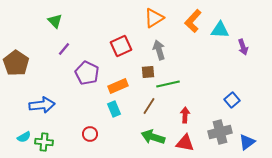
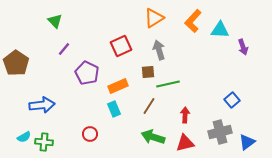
red triangle: rotated 24 degrees counterclockwise
